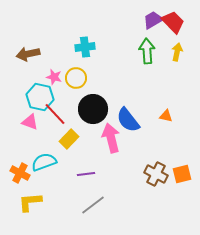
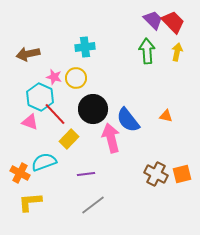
purple trapezoid: rotated 75 degrees clockwise
cyan hexagon: rotated 12 degrees clockwise
